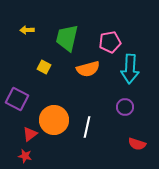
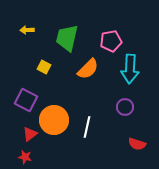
pink pentagon: moved 1 px right, 1 px up
orange semicircle: rotated 30 degrees counterclockwise
purple square: moved 9 px right, 1 px down
red star: moved 1 px down
